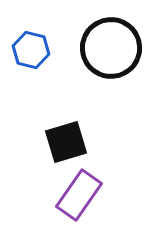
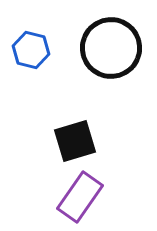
black square: moved 9 px right, 1 px up
purple rectangle: moved 1 px right, 2 px down
